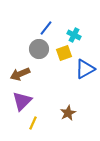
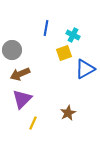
blue line: rotated 28 degrees counterclockwise
cyan cross: moved 1 px left
gray circle: moved 27 px left, 1 px down
purple triangle: moved 2 px up
